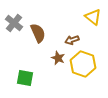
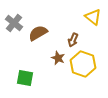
brown semicircle: rotated 96 degrees counterclockwise
brown arrow: moved 1 px right; rotated 48 degrees counterclockwise
